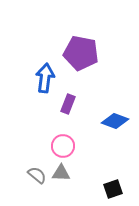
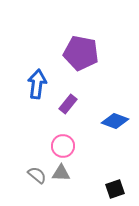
blue arrow: moved 8 px left, 6 px down
purple rectangle: rotated 18 degrees clockwise
black square: moved 2 px right
